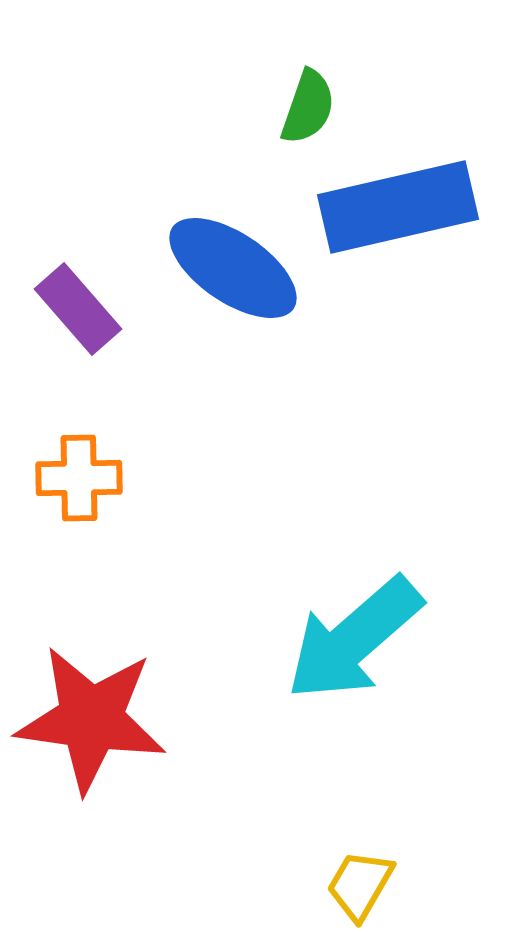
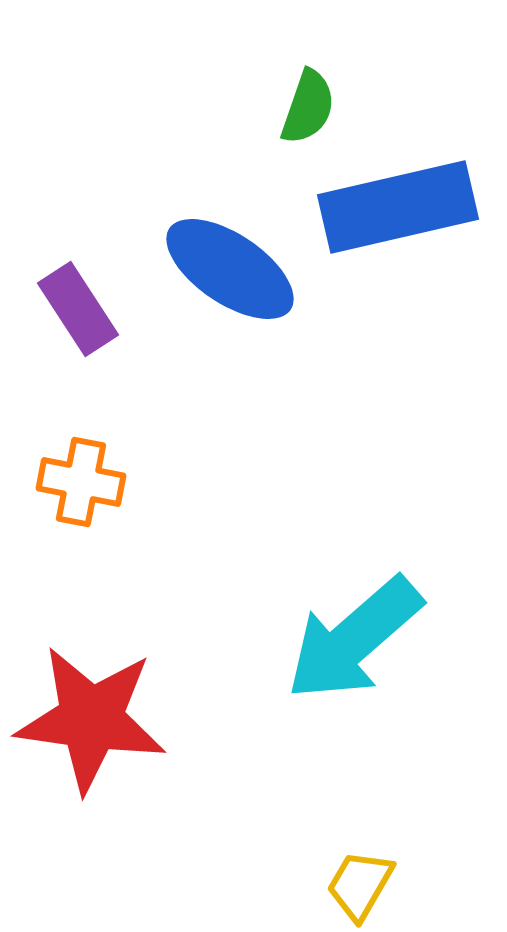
blue ellipse: moved 3 px left, 1 px down
purple rectangle: rotated 8 degrees clockwise
orange cross: moved 2 px right, 4 px down; rotated 12 degrees clockwise
